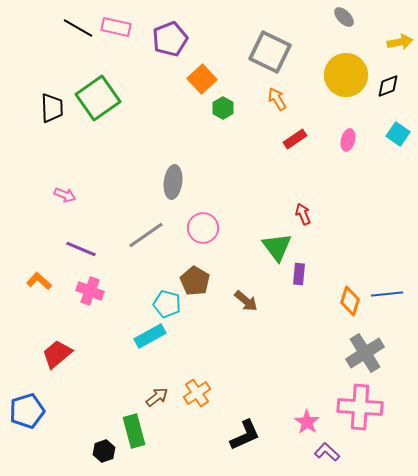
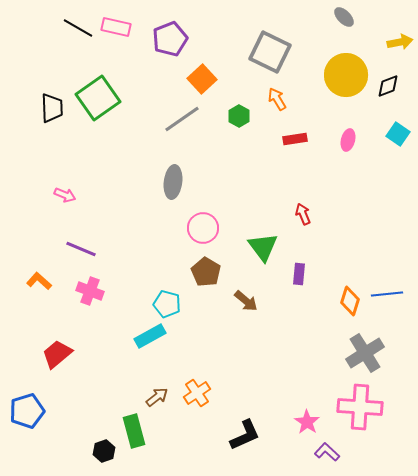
green hexagon at (223, 108): moved 16 px right, 8 px down
red rectangle at (295, 139): rotated 25 degrees clockwise
gray line at (146, 235): moved 36 px right, 116 px up
green triangle at (277, 247): moved 14 px left
brown pentagon at (195, 281): moved 11 px right, 9 px up
